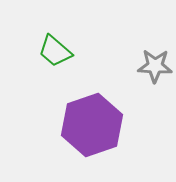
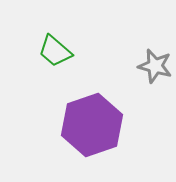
gray star: rotated 12 degrees clockwise
